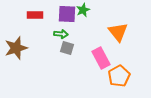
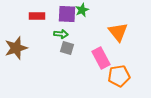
green star: moved 1 px left
red rectangle: moved 2 px right, 1 px down
orange pentagon: rotated 20 degrees clockwise
